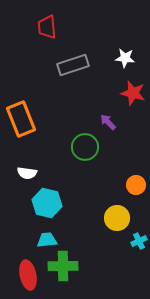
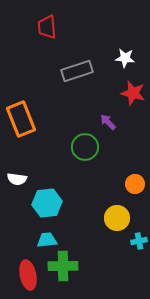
gray rectangle: moved 4 px right, 6 px down
white semicircle: moved 10 px left, 6 px down
orange circle: moved 1 px left, 1 px up
cyan hexagon: rotated 20 degrees counterclockwise
cyan cross: rotated 14 degrees clockwise
